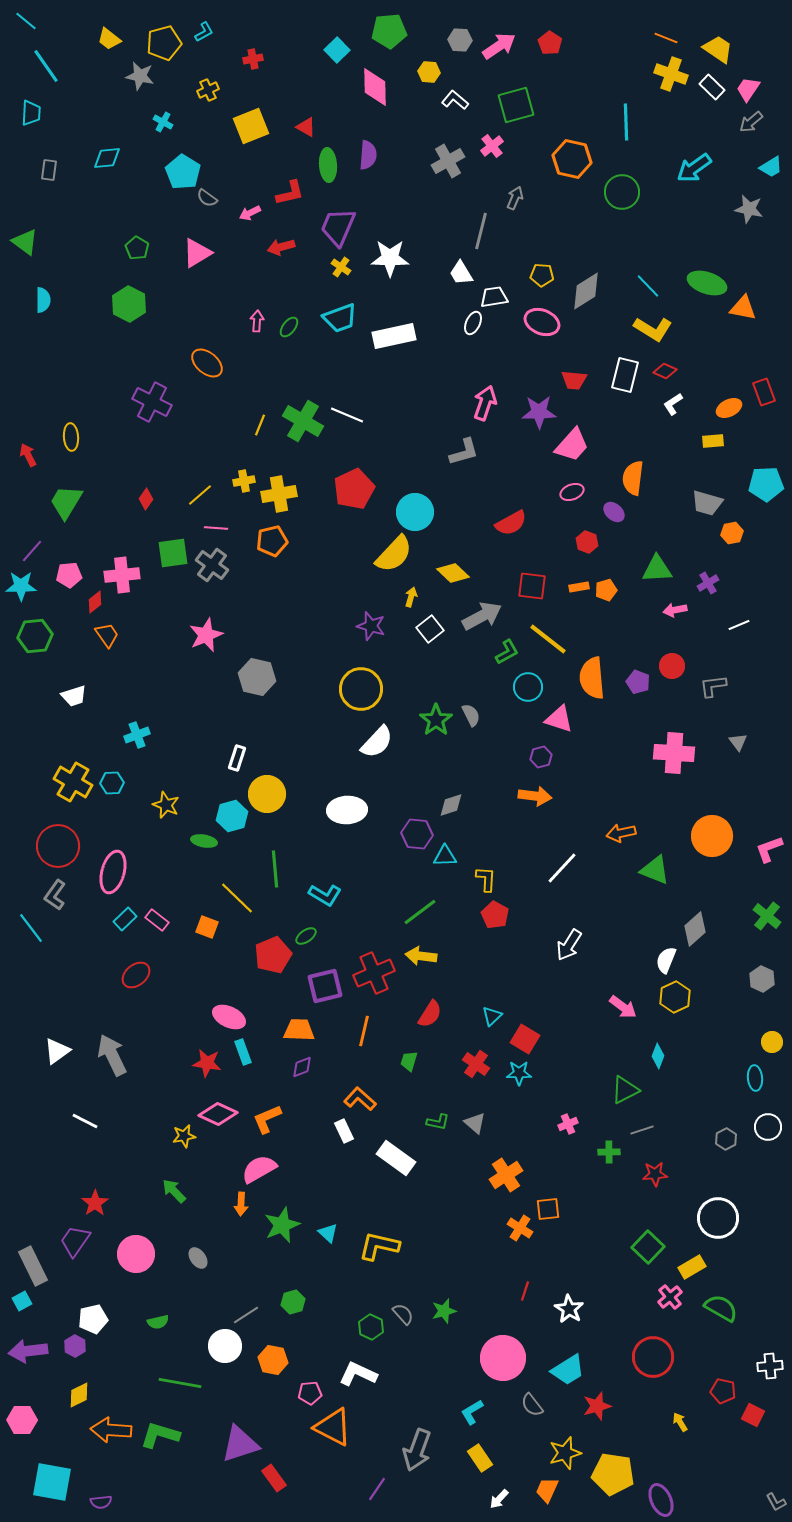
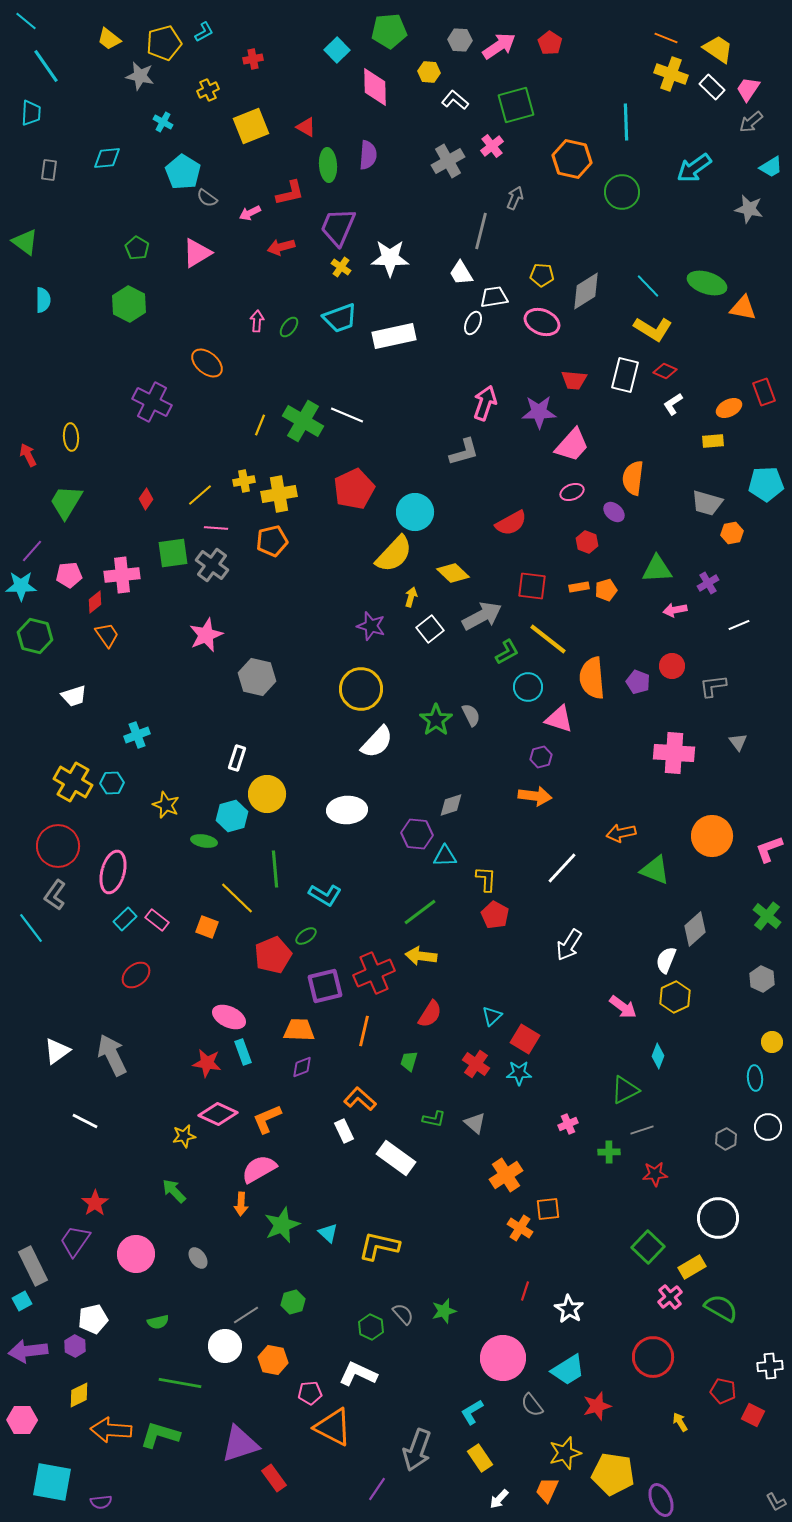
green hexagon at (35, 636): rotated 20 degrees clockwise
green L-shape at (438, 1122): moved 4 px left, 3 px up
